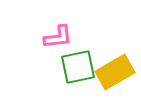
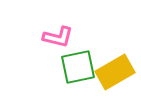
pink L-shape: rotated 20 degrees clockwise
